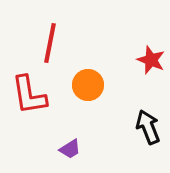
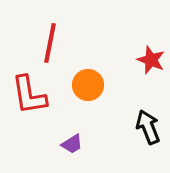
purple trapezoid: moved 2 px right, 5 px up
